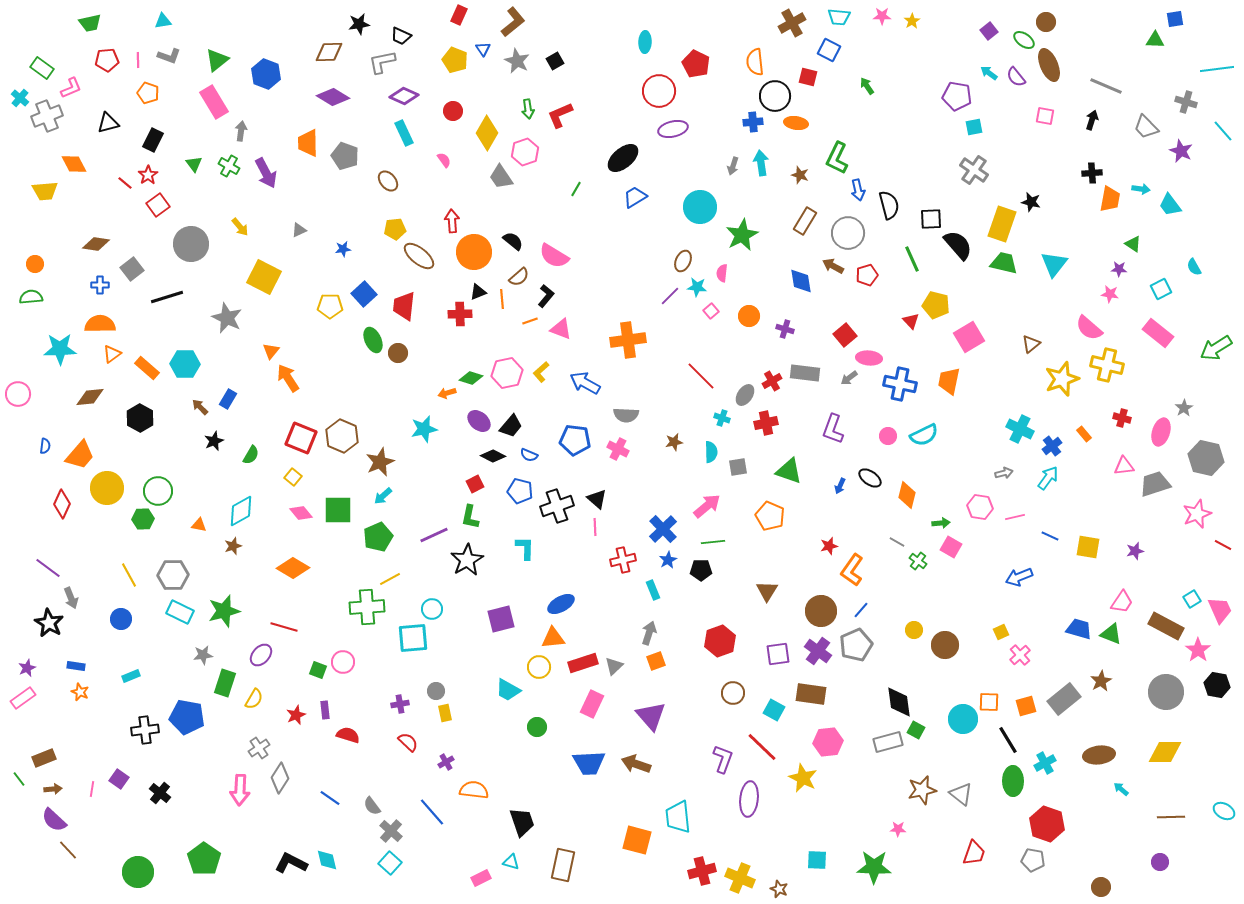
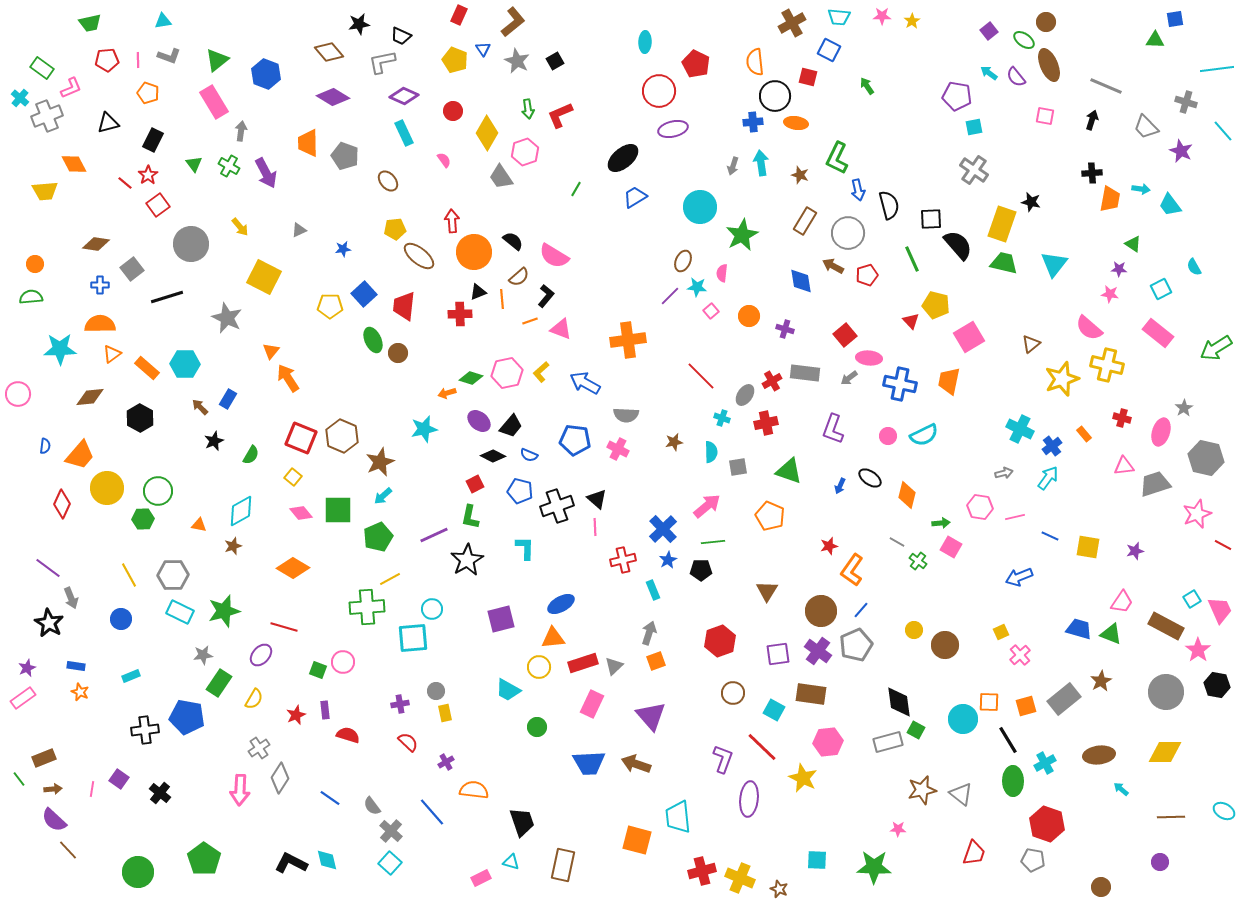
brown diamond at (329, 52): rotated 52 degrees clockwise
green rectangle at (225, 683): moved 6 px left; rotated 16 degrees clockwise
